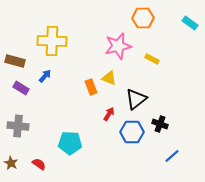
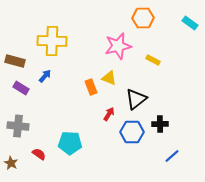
yellow rectangle: moved 1 px right, 1 px down
black cross: rotated 21 degrees counterclockwise
red semicircle: moved 10 px up
